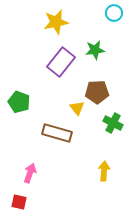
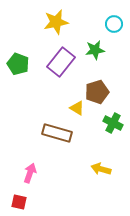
cyan circle: moved 11 px down
brown pentagon: rotated 15 degrees counterclockwise
green pentagon: moved 1 px left, 38 px up
yellow triangle: rotated 21 degrees counterclockwise
yellow arrow: moved 3 px left, 2 px up; rotated 78 degrees counterclockwise
